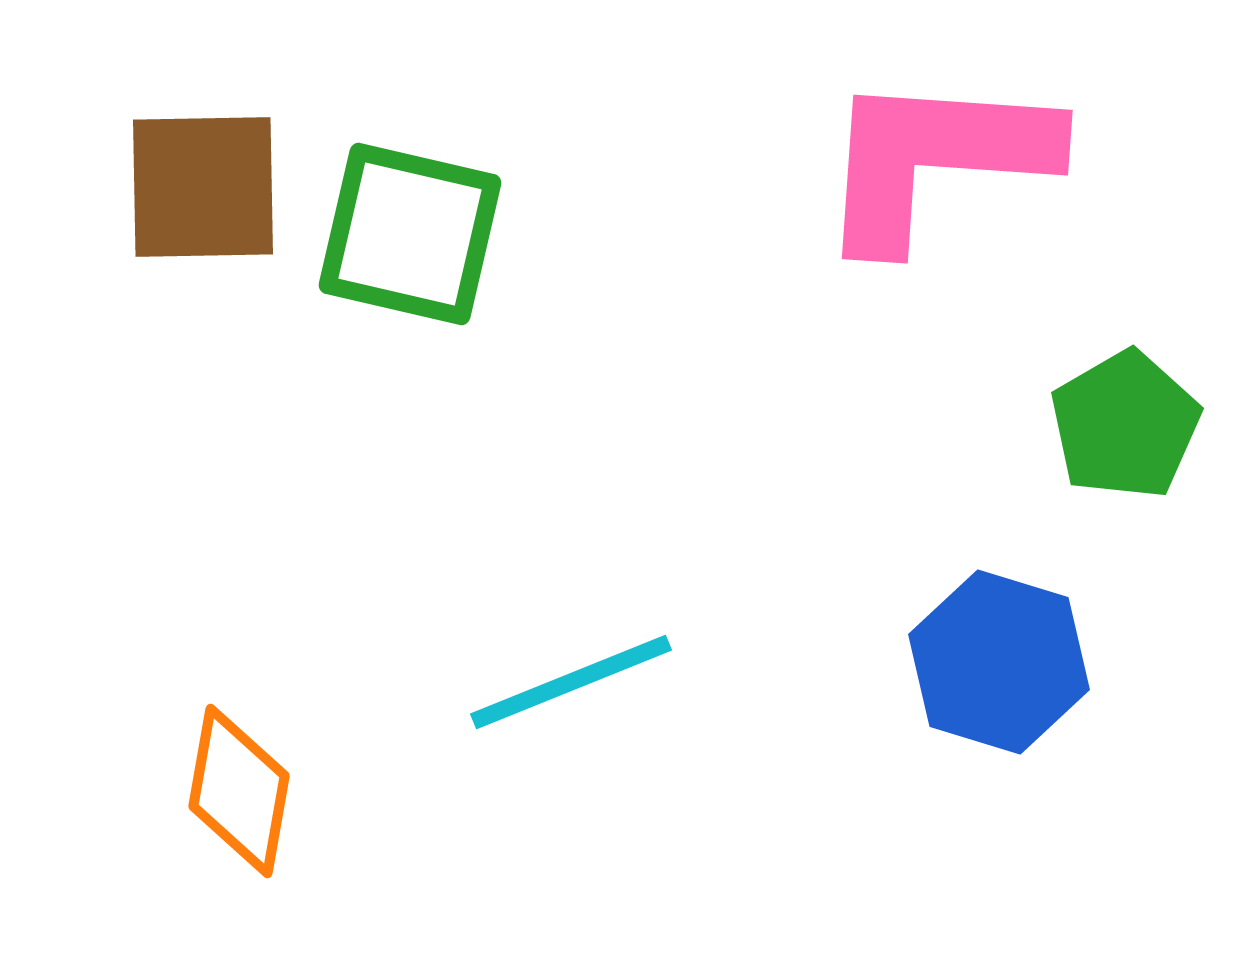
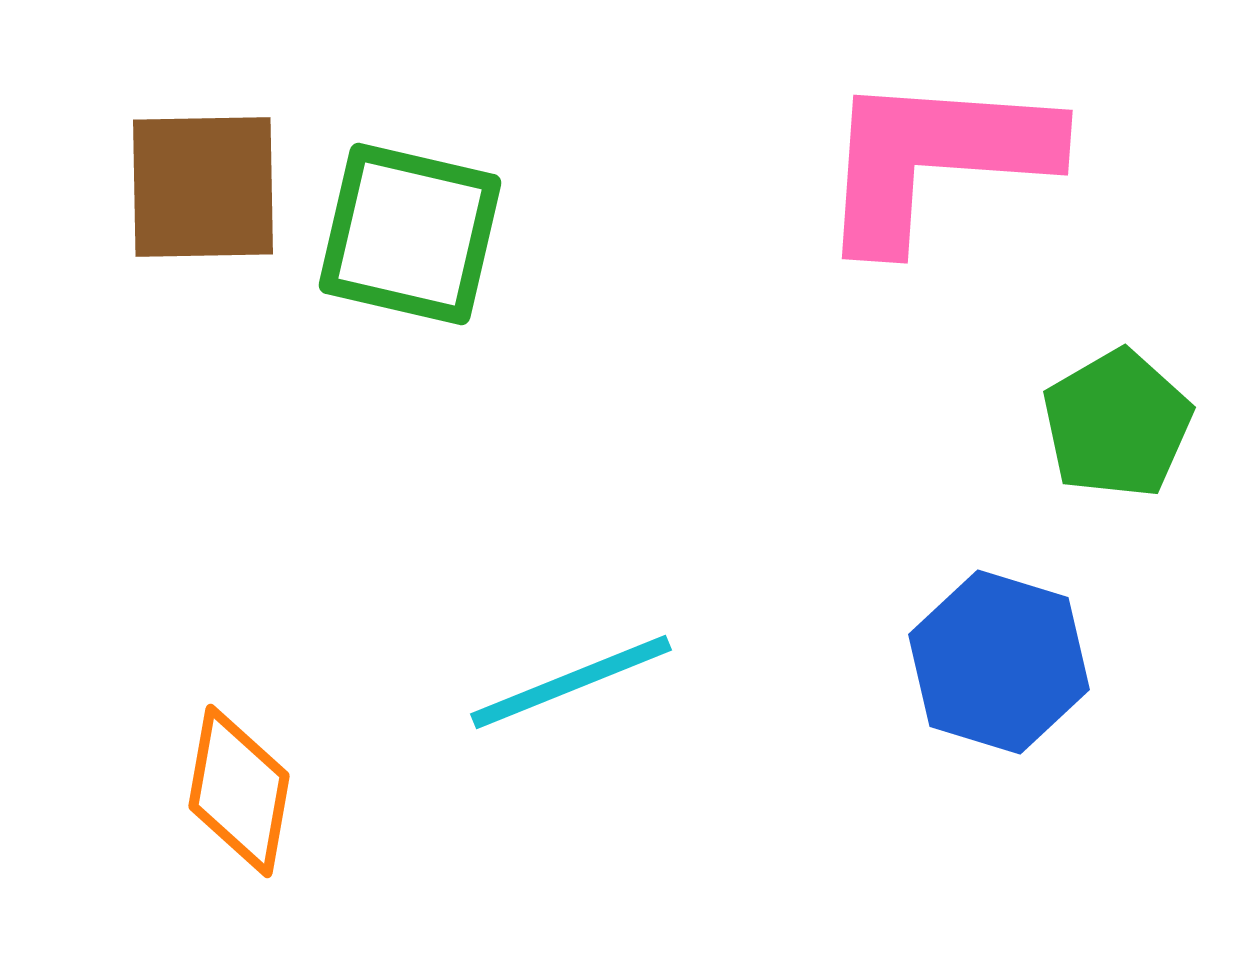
green pentagon: moved 8 px left, 1 px up
